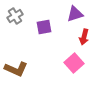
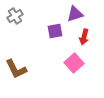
purple square: moved 11 px right, 4 px down
brown L-shape: rotated 40 degrees clockwise
